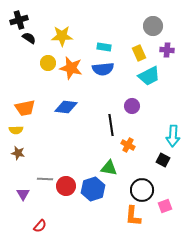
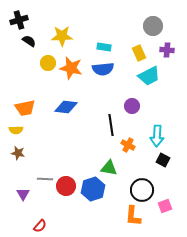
black semicircle: moved 3 px down
cyan arrow: moved 16 px left
